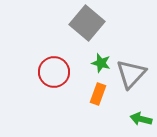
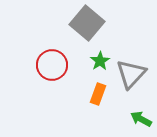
green star: moved 1 px left, 2 px up; rotated 24 degrees clockwise
red circle: moved 2 px left, 7 px up
green arrow: rotated 15 degrees clockwise
